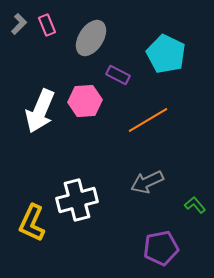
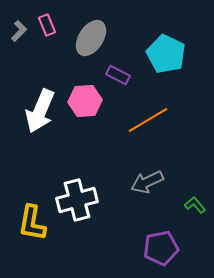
gray L-shape: moved 7 px down
yellow L-shape: rotated 15 degrees counterclockwise
